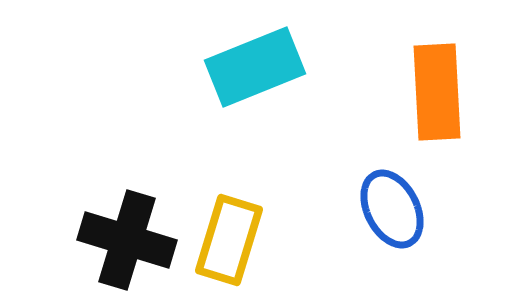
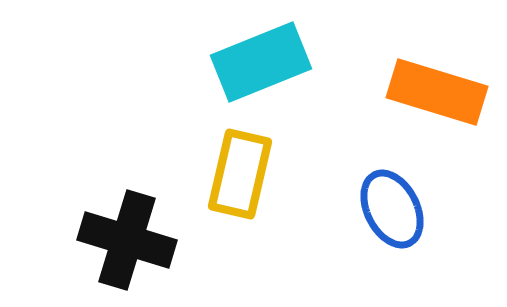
cyan rectangle: moved 6 px right, 5 px up
orange rectangle: rotated 70 degrees counterclockwise
yellow rectangle: moved 11 px right, 66 px up; rotated 4 degrees counterclockwise
